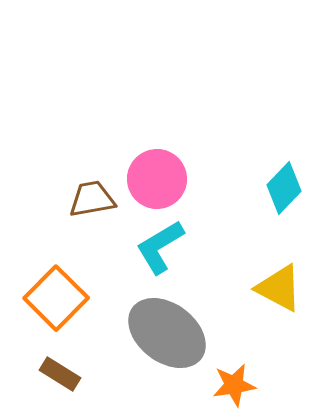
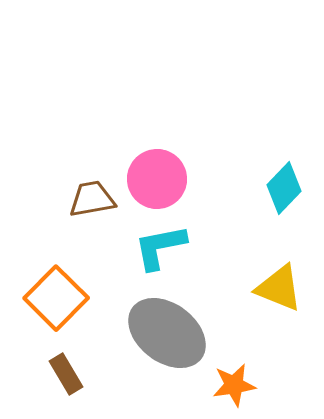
cyan L-shape: rotated 20 degrees clockwise
yellow triangle: rotated 6 degrees counterclockwise
brown rectangle: moved 6 px right; rotated 27 degrees clockwise
